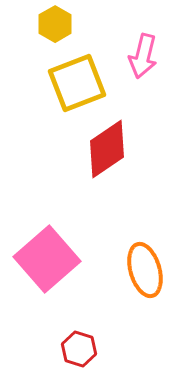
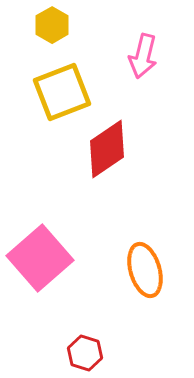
yellow hexagon: moved 3 px left, 1 px down
yellow square: moved 15 px left, 9 px down
pink square: moved 7 px left, 1 px up
red hexagon: moved 6 px right, 4 px down
